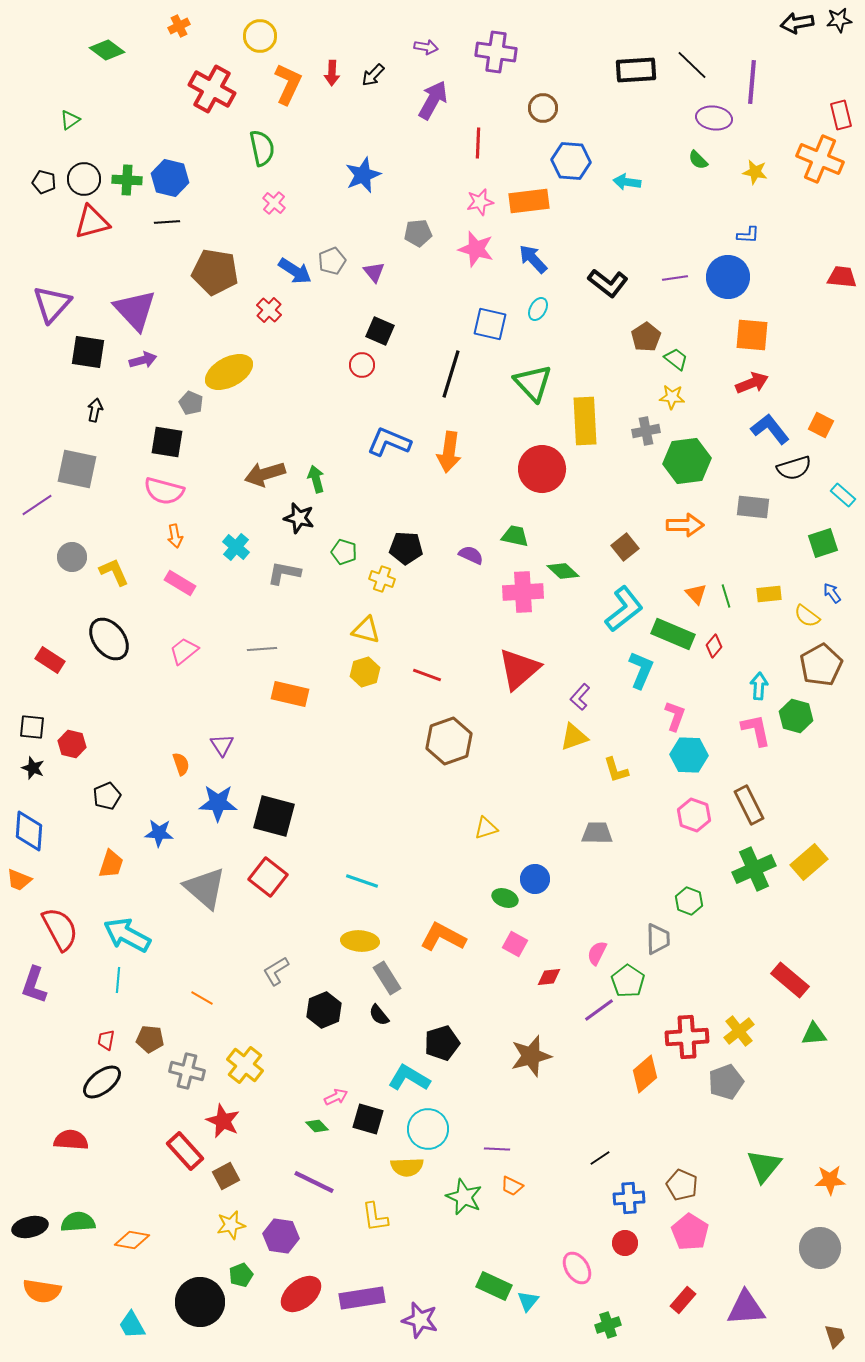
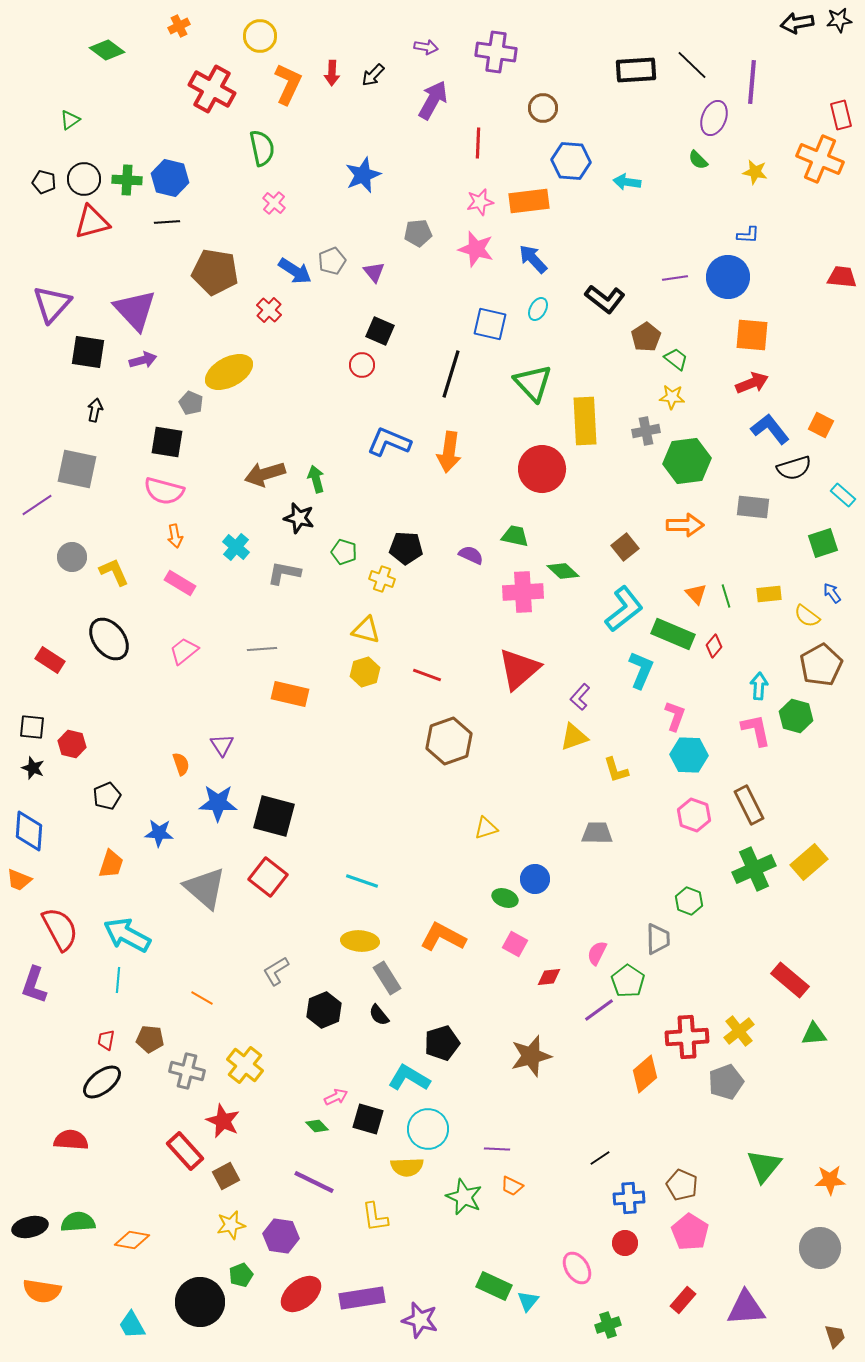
purple ellipse at (714, 118): rotated 76 degrees counterclockwise
black L-shape at (608, 283): moved 3 px left, 16 px down
